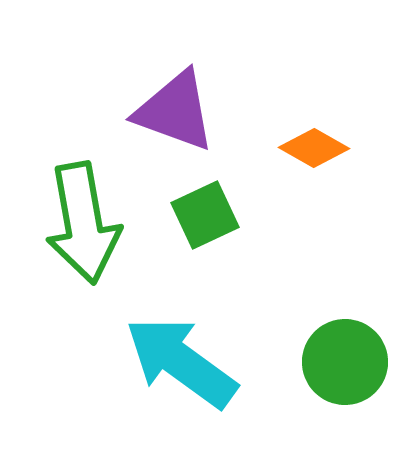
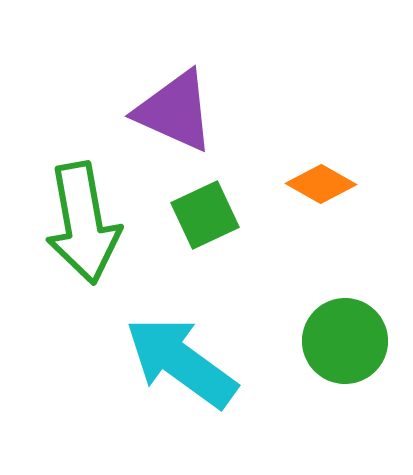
purple triangle: rotated 4 degrees clockwise
orange diamond: moved 7 px right, 36 px down
green circle: moved 21 px up
